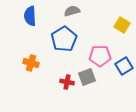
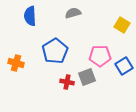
gray semicircle: moved 1 px right, 2 px down
blue pentagon: moved 9 px left, 12 px down
orange cross: moved 15 px left
